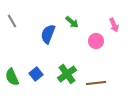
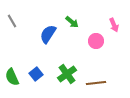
blue semicircle: rotated 12 degrees clockwise
